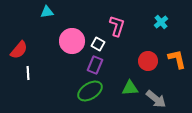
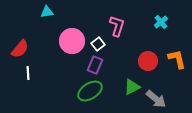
white square: rotated 24 degrees clockwise
red semicircle: moved 1 px right, 1 px up
green triangle: moved 2 px right, 1 px up; rotated 24 degrees counterclockwise
